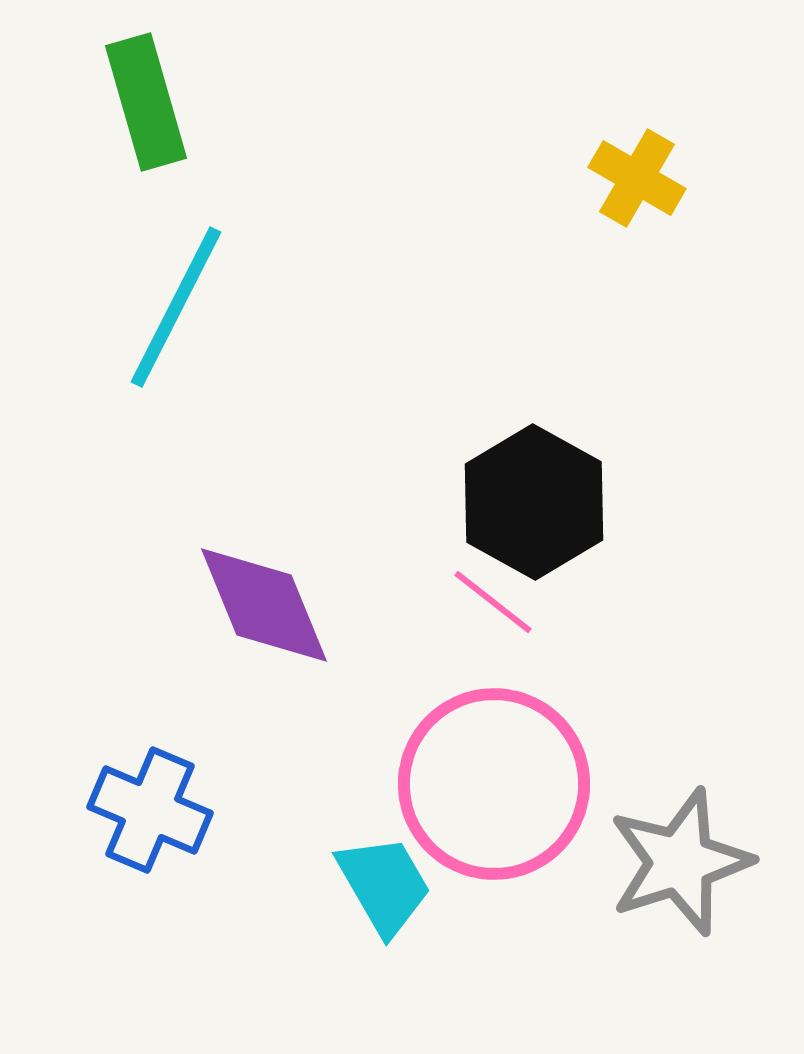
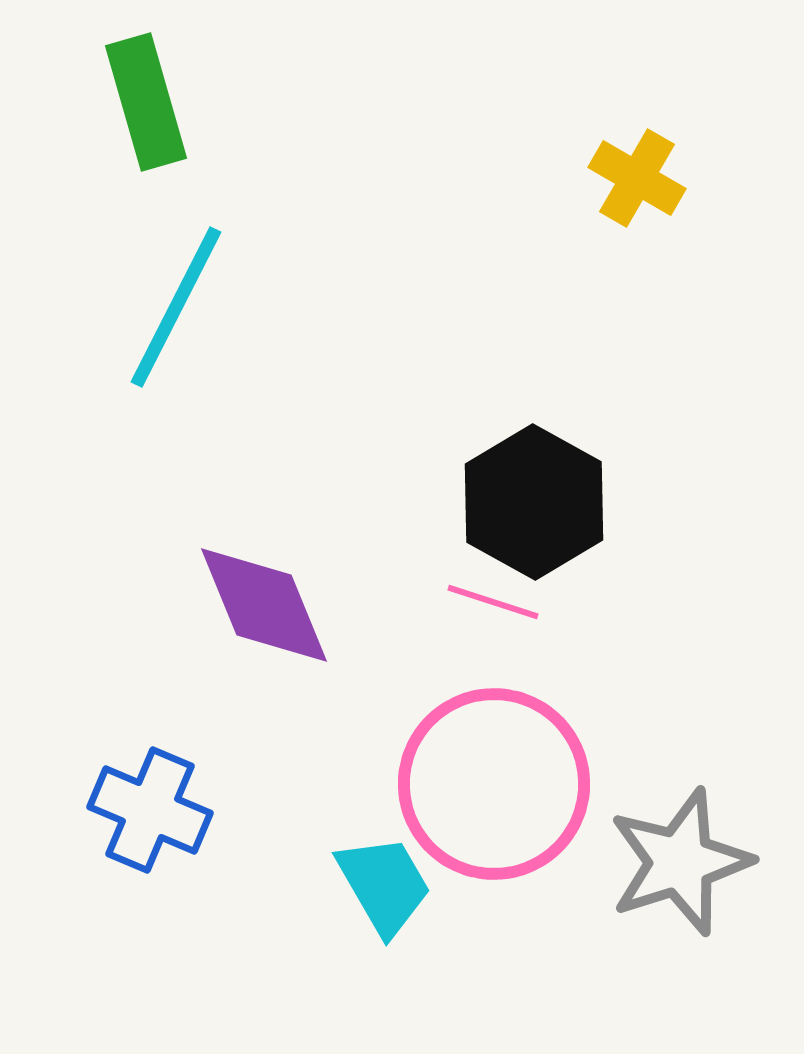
pink line: rotated 20 degrees counterclockwise
